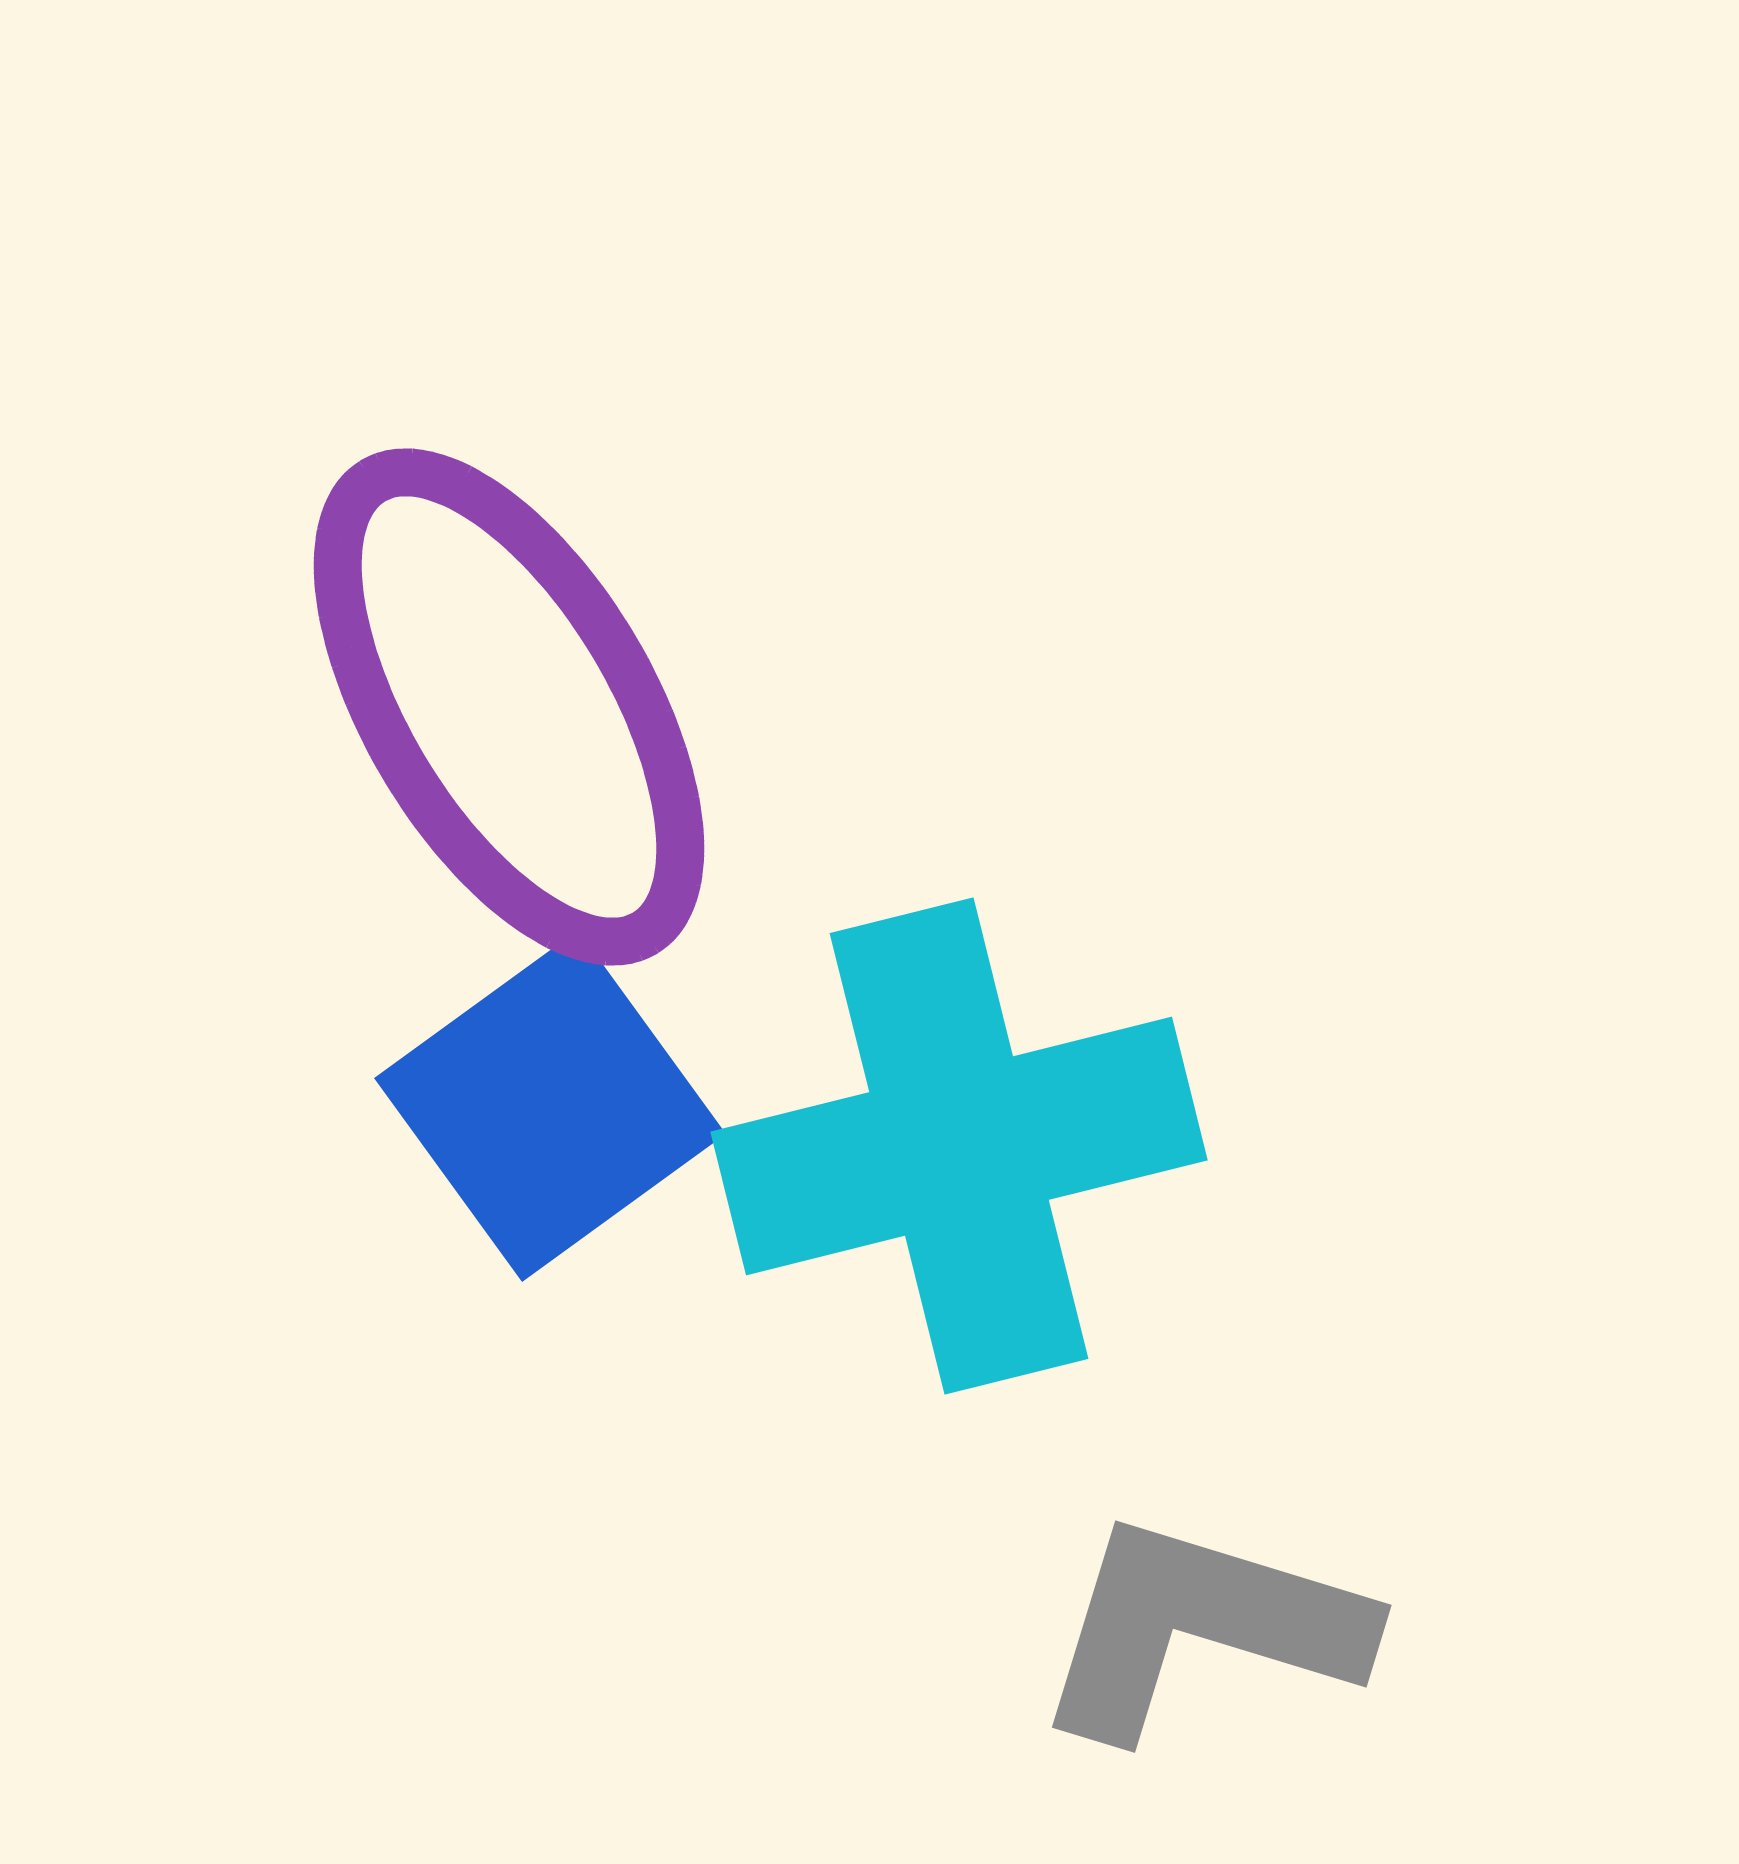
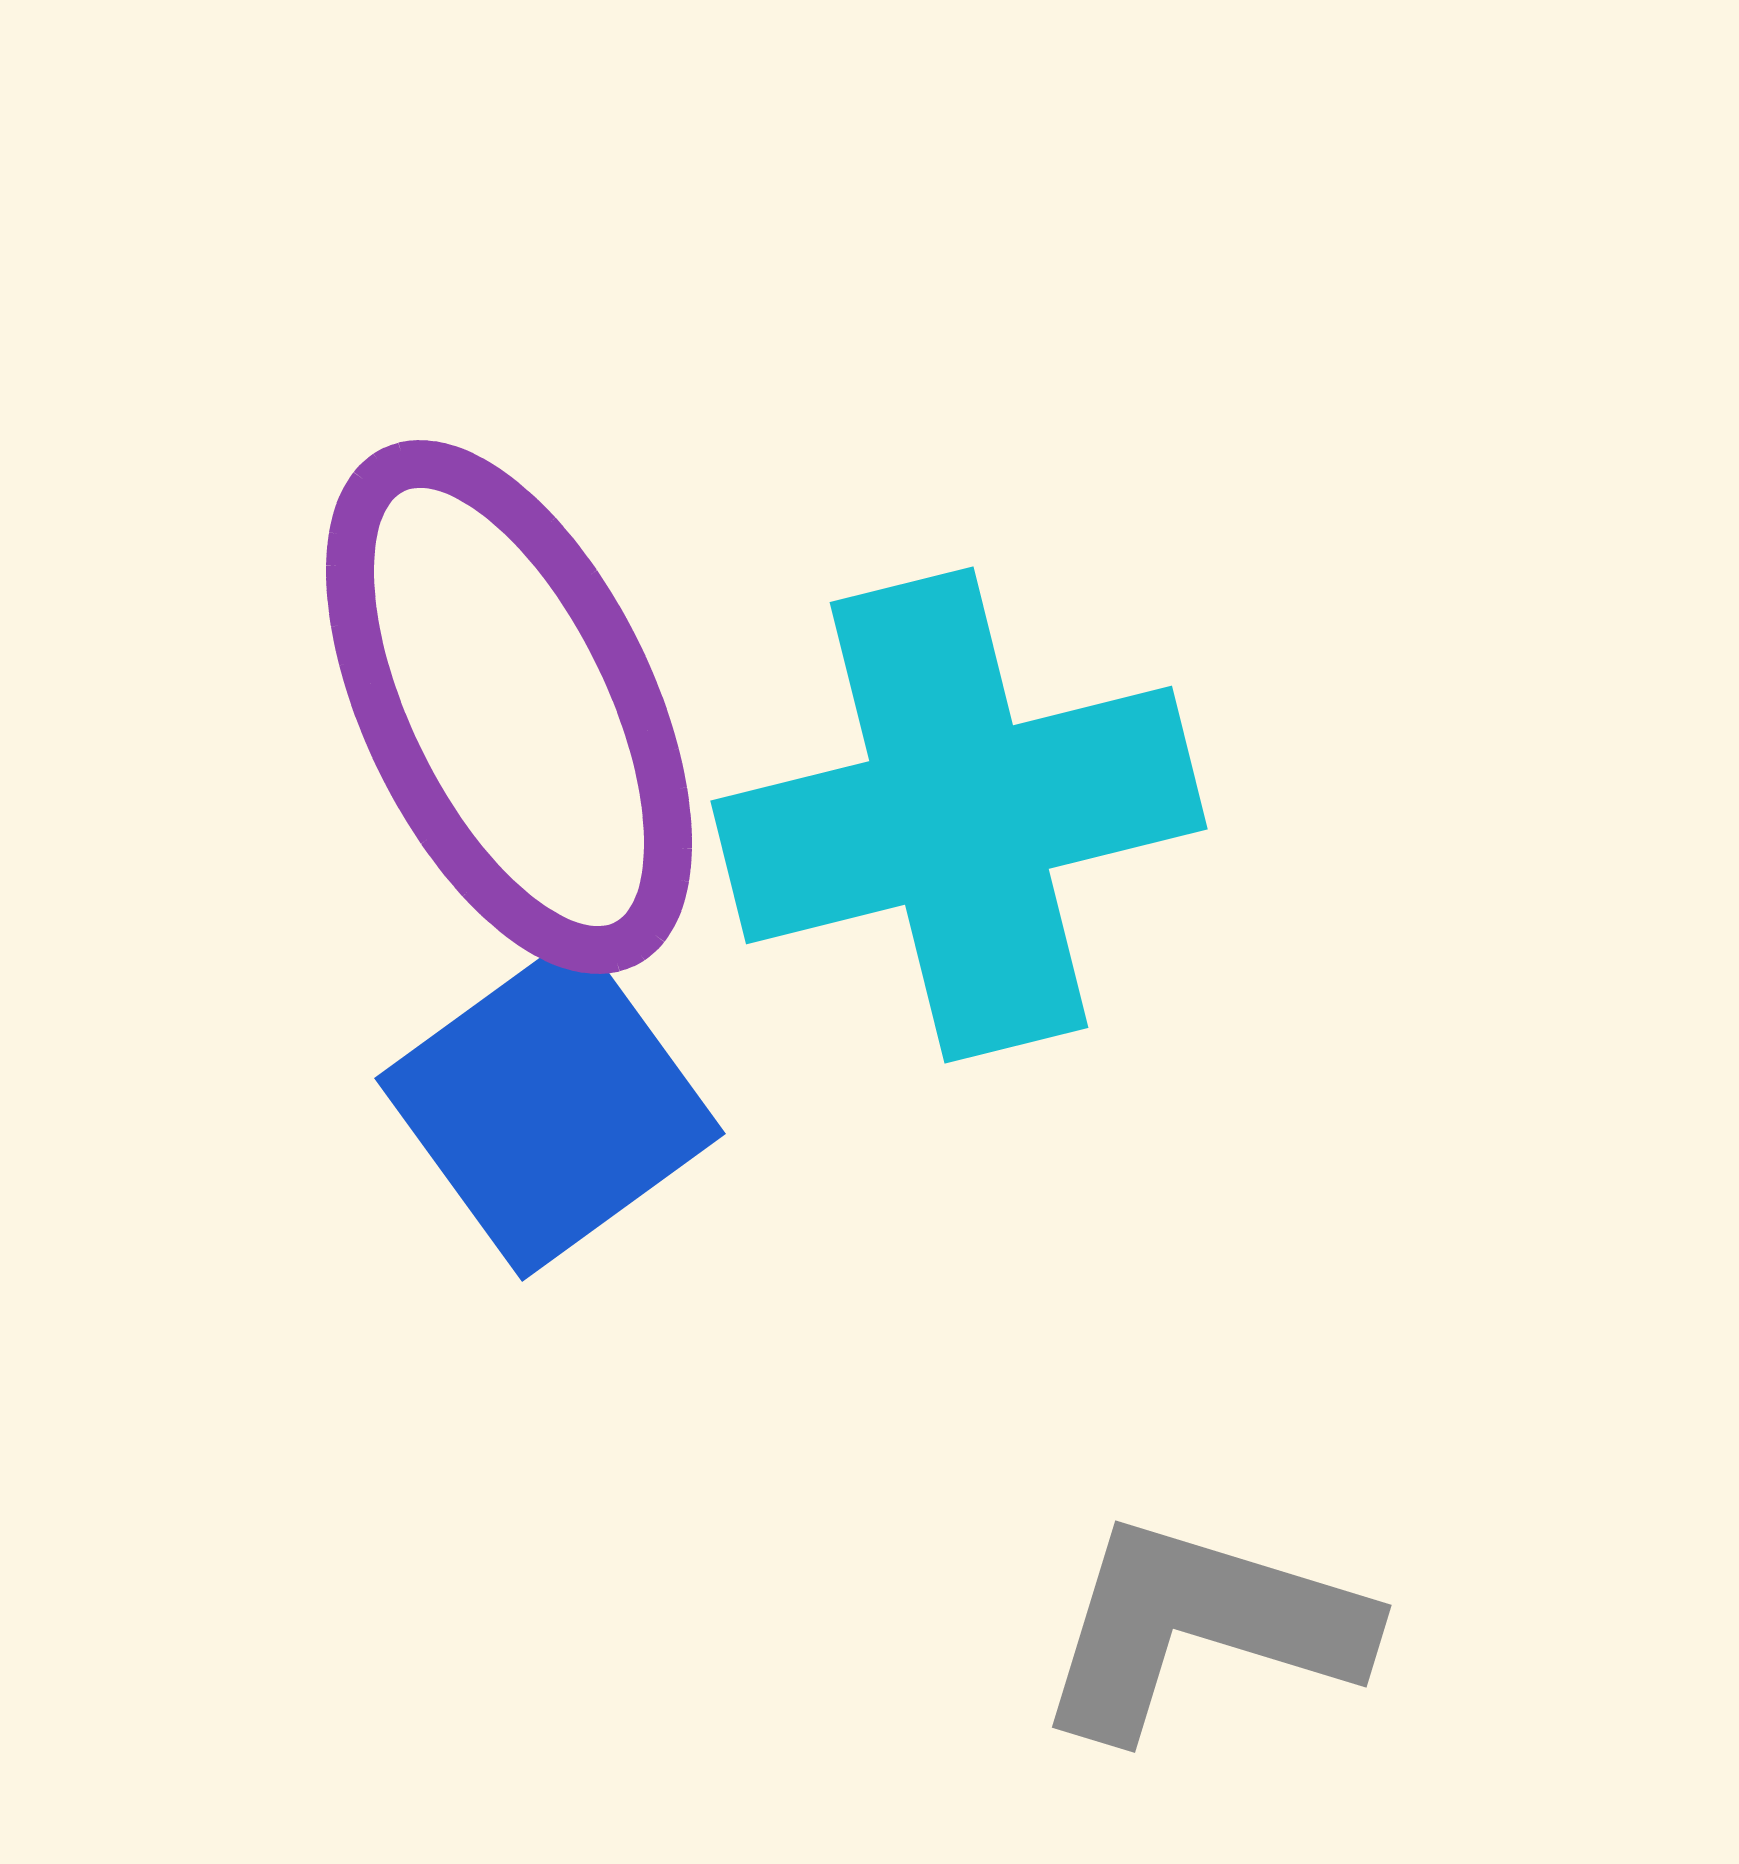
purple ellipse: rotated 5 degrees clockwise
cyan cross: moved 331 px up
